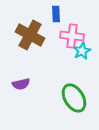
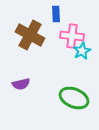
green ellipse: rotated 36 degrees counterclockwise
